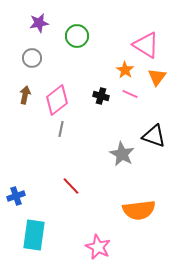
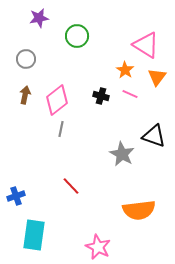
purple star: moved 5 px up
gray circle: moved 6 px left, 1 px down
